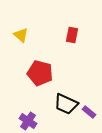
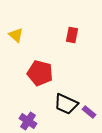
yellow triangle: moved 5 px left
